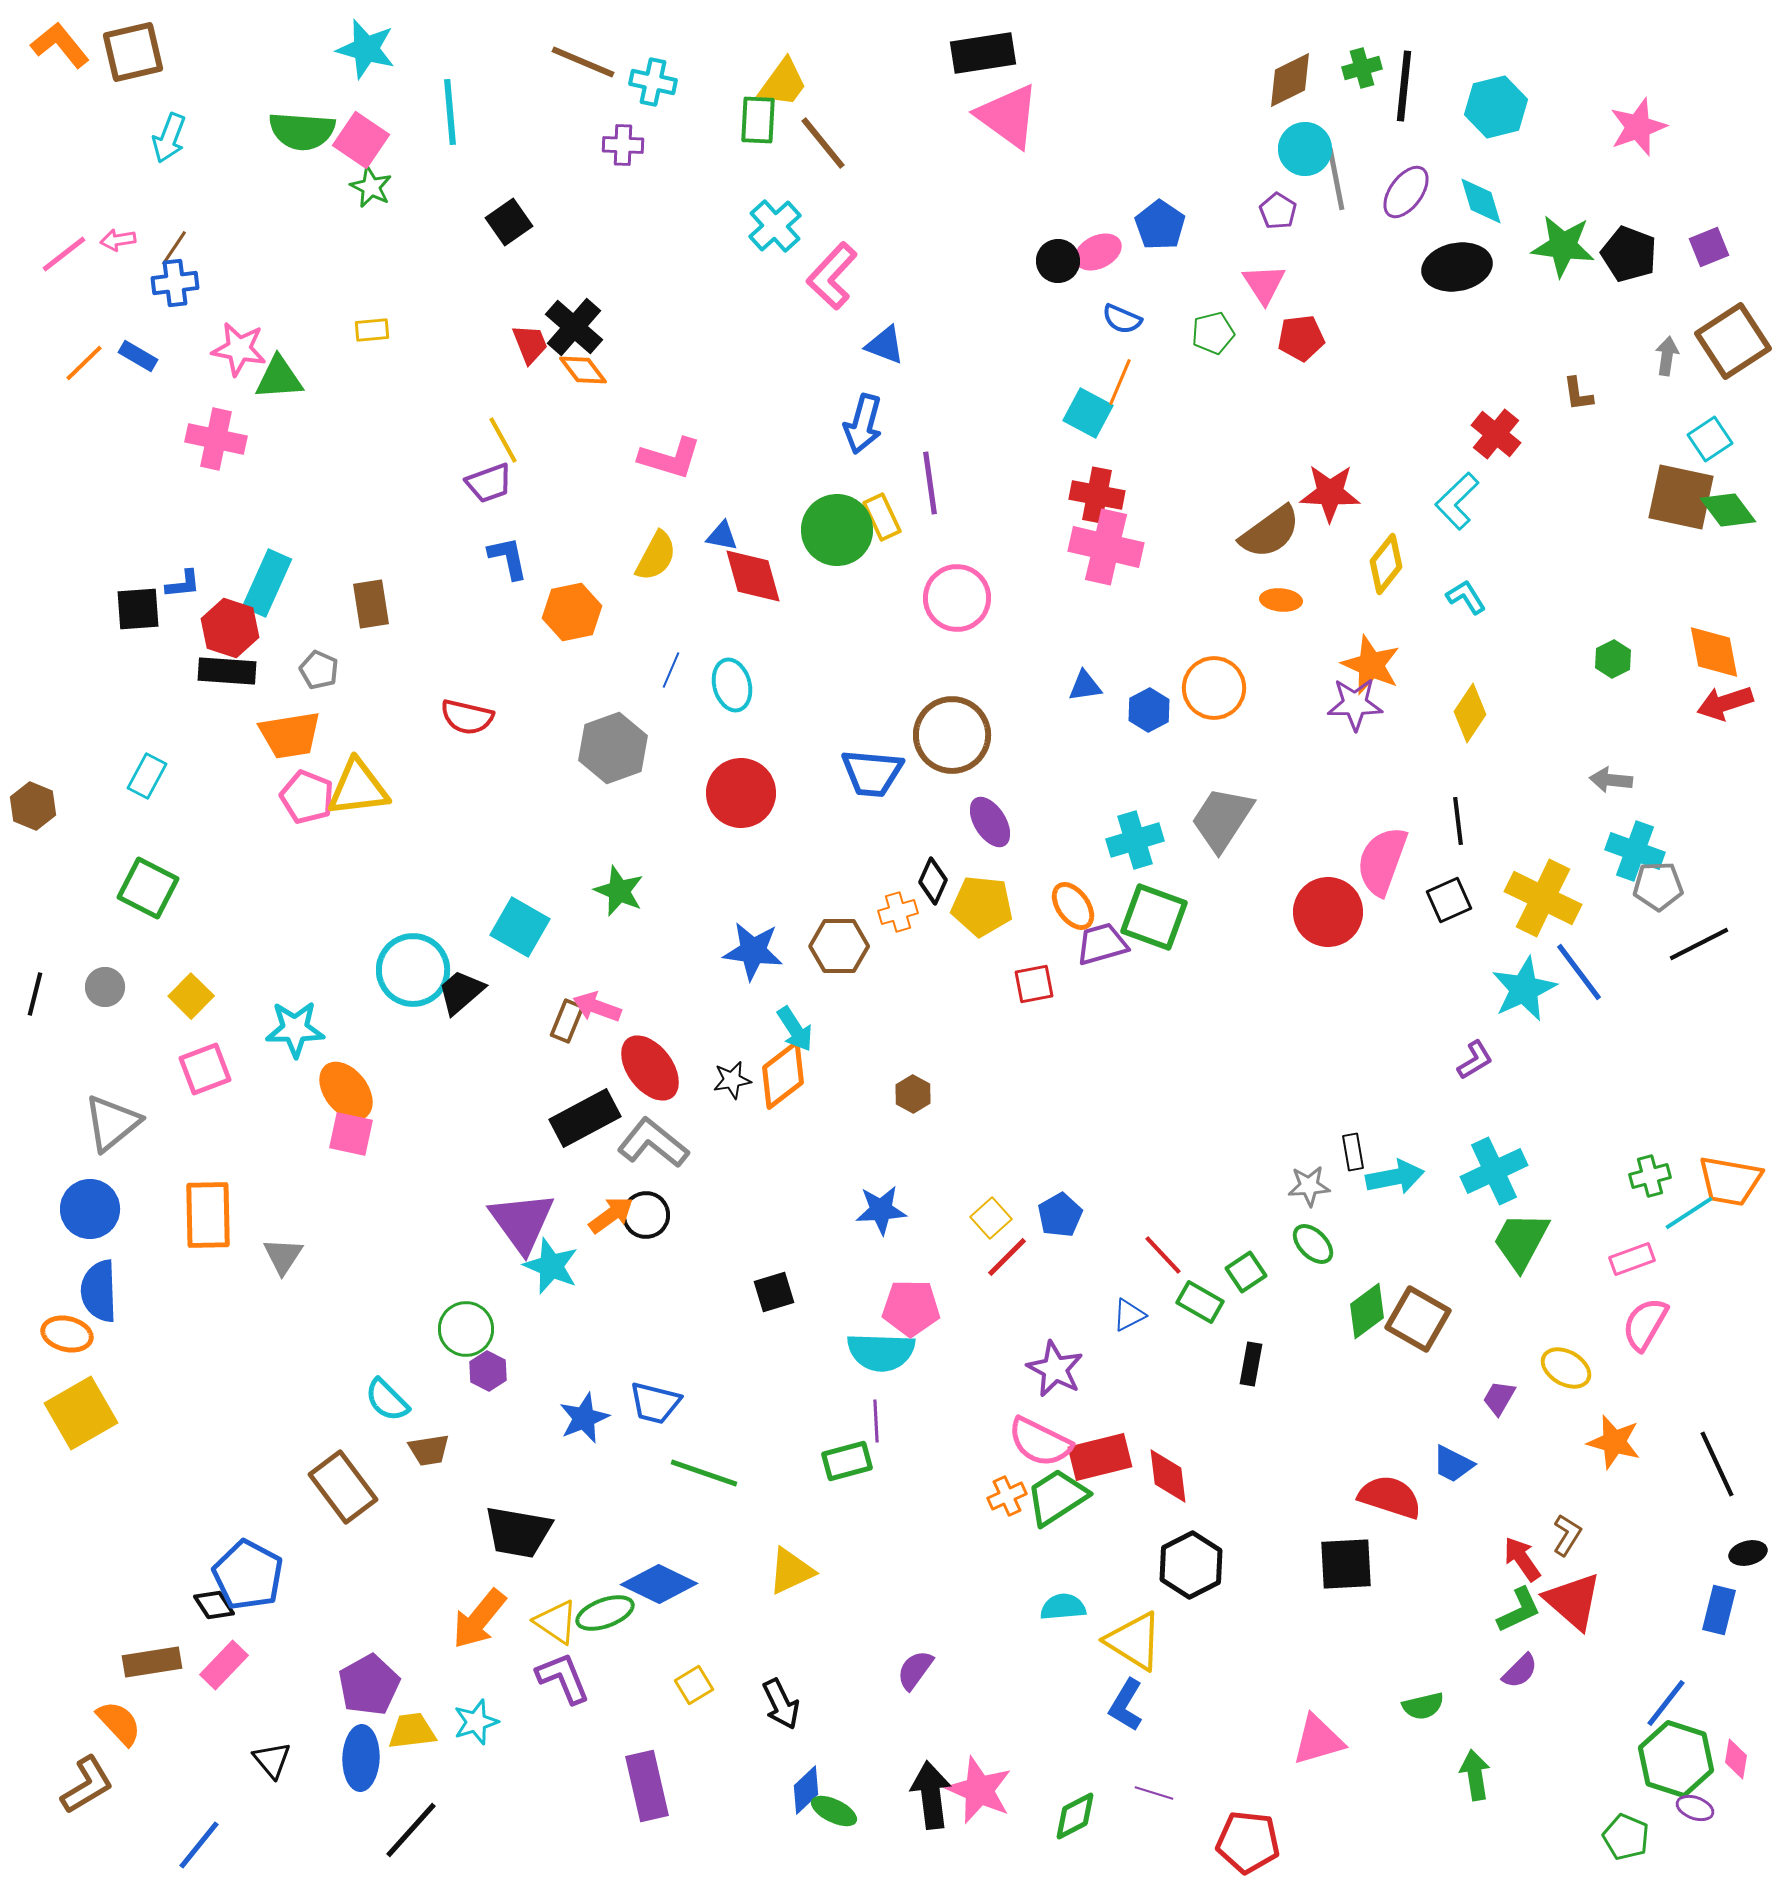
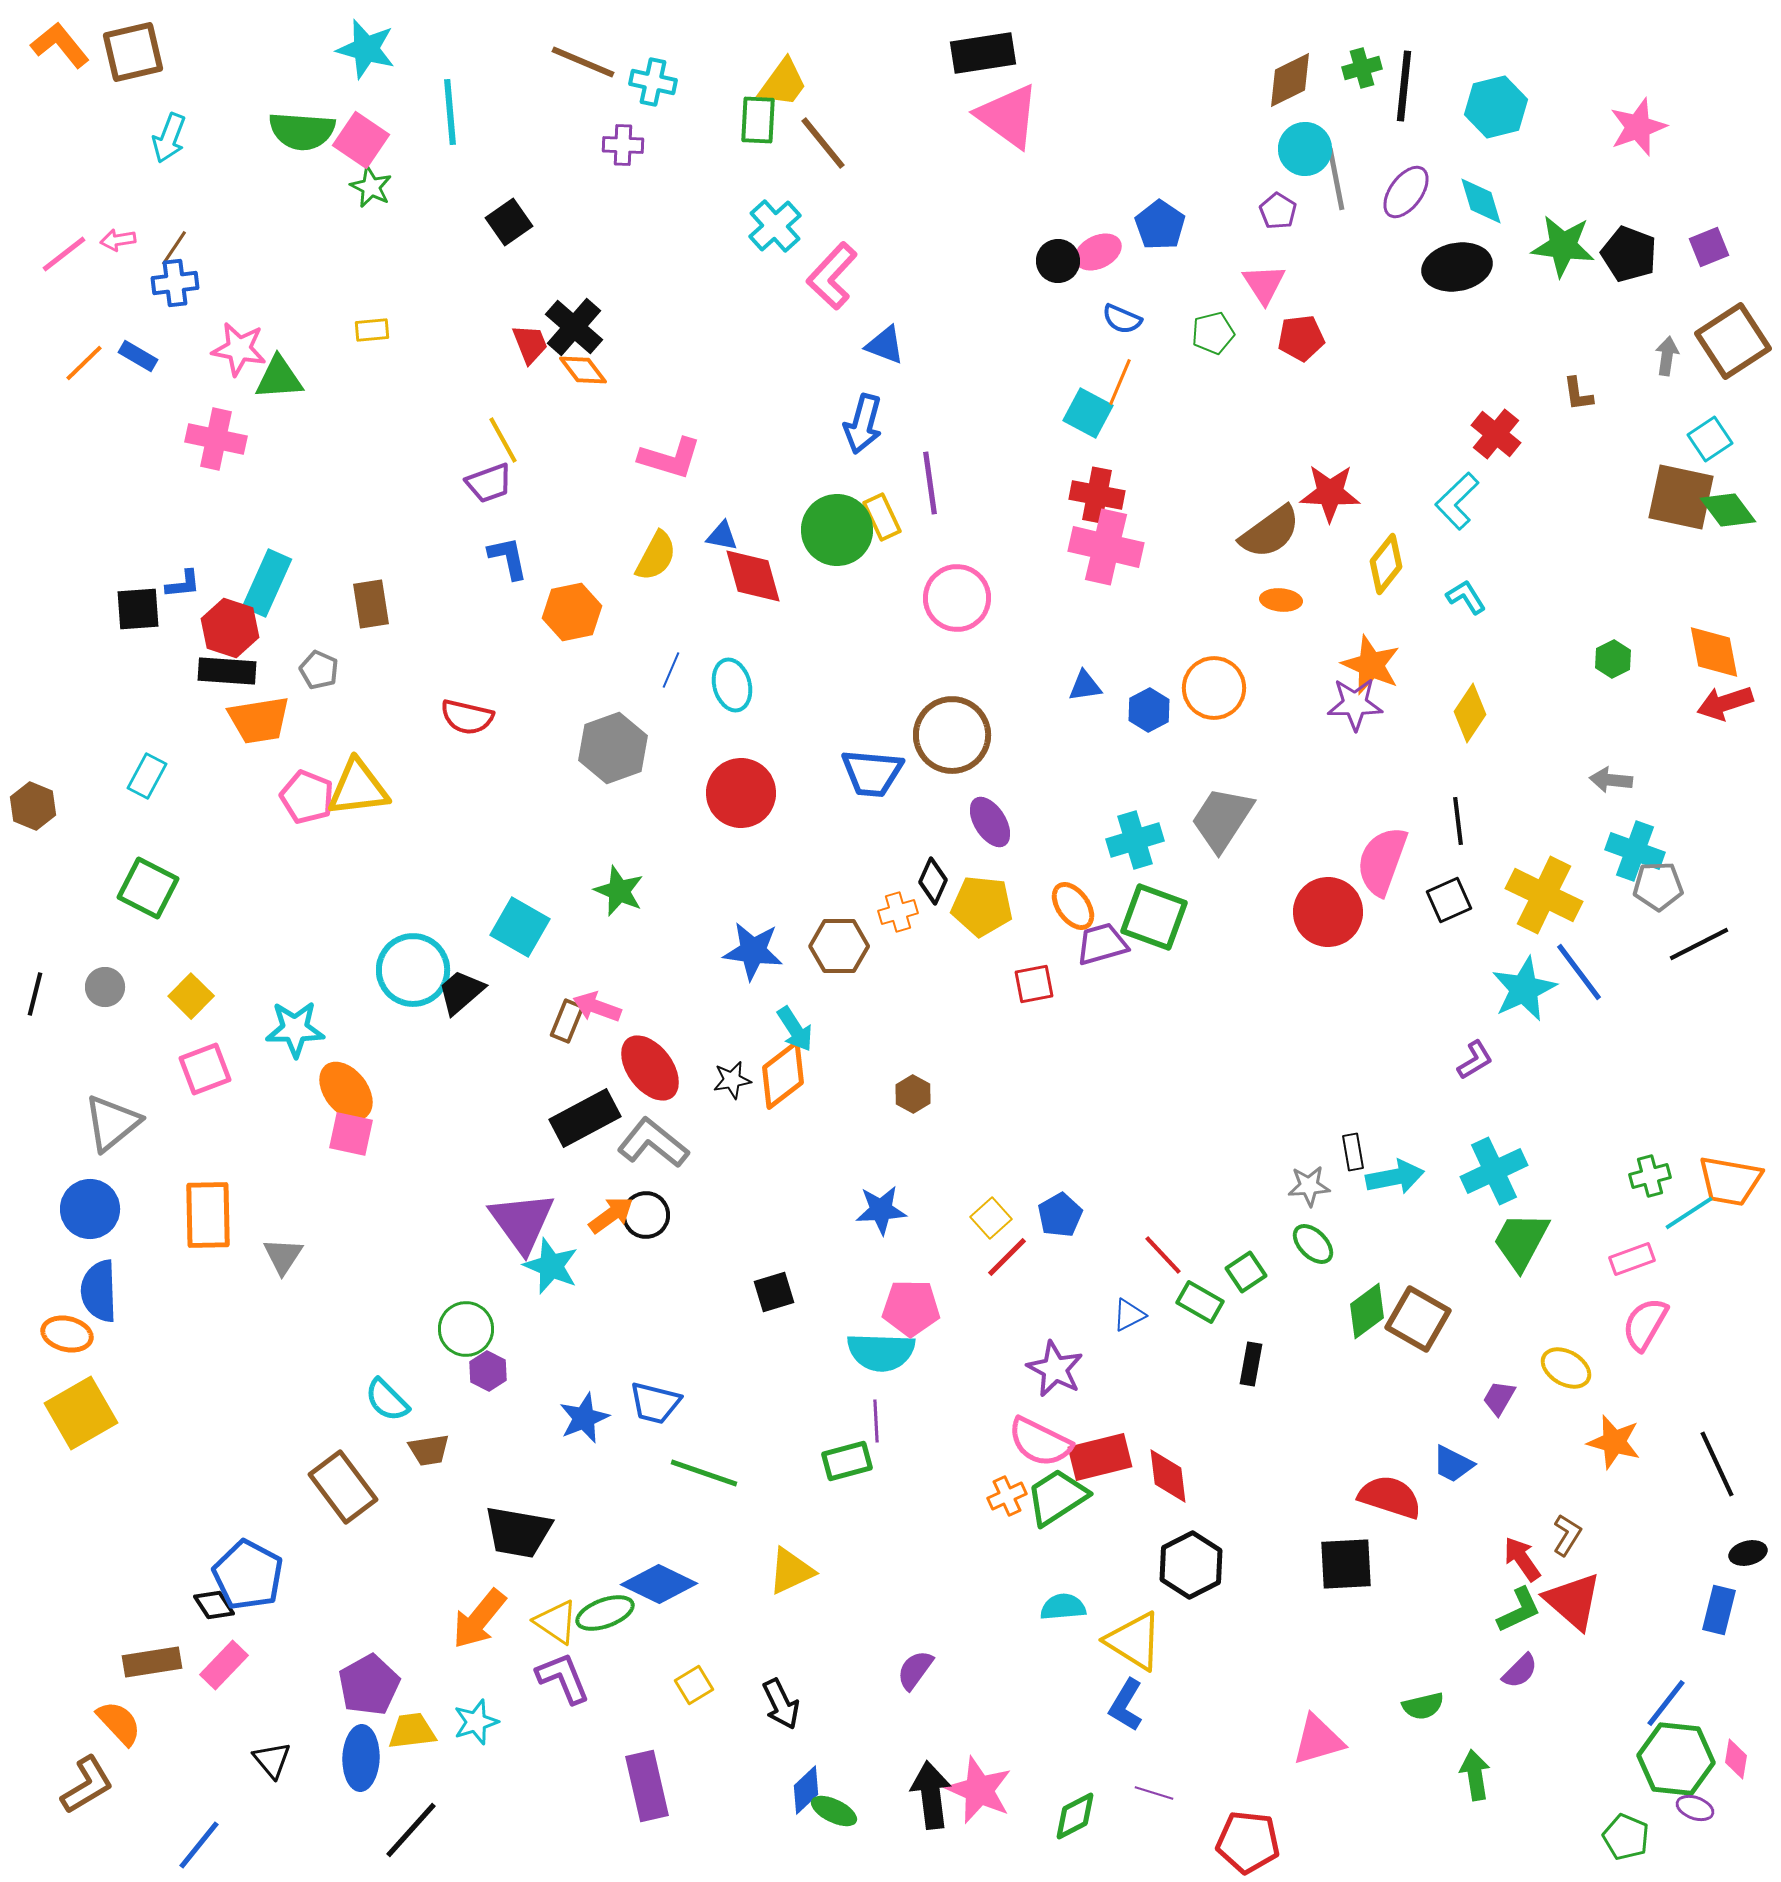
orange trapezoid at (290, 735): moved 31 px left, 15 px up
yellow cross at (1543, 898): moved 1 px right, 3 px up
green hexagon at (1676, 1759): rotated 12 degrees counterclockwise
